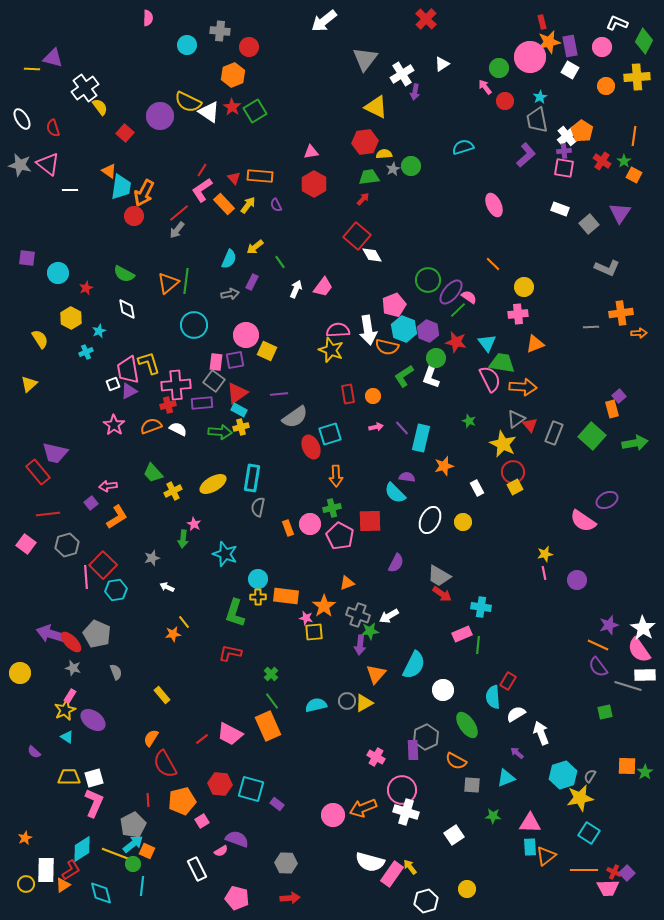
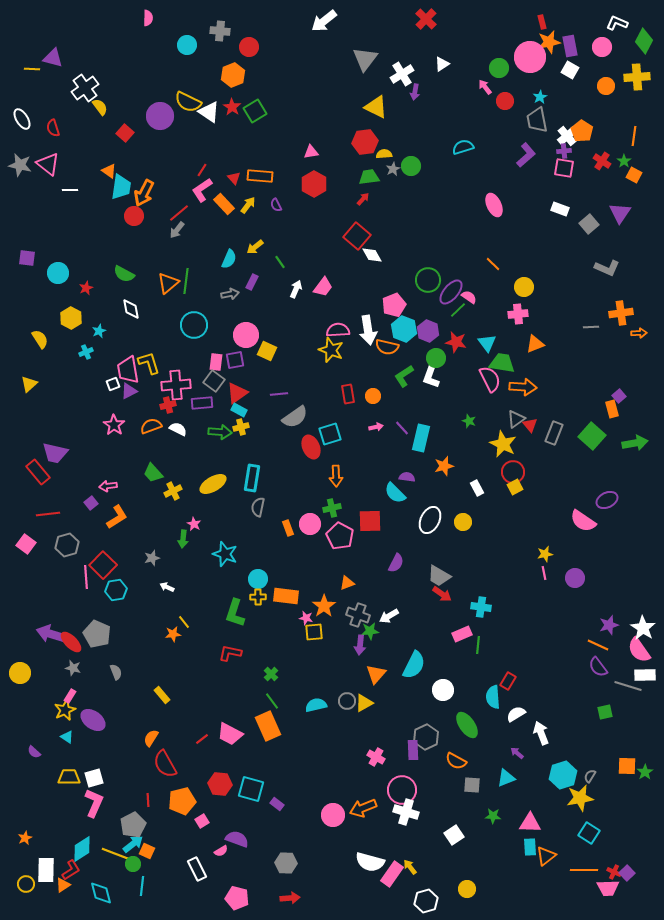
white diamond at (127, 309): moved 4 px right
purple circle at (577, 580): moved 2 px left, 2 px up
